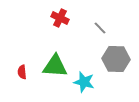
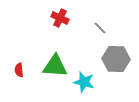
red semicircle: moved 3 px left, 2 px up
